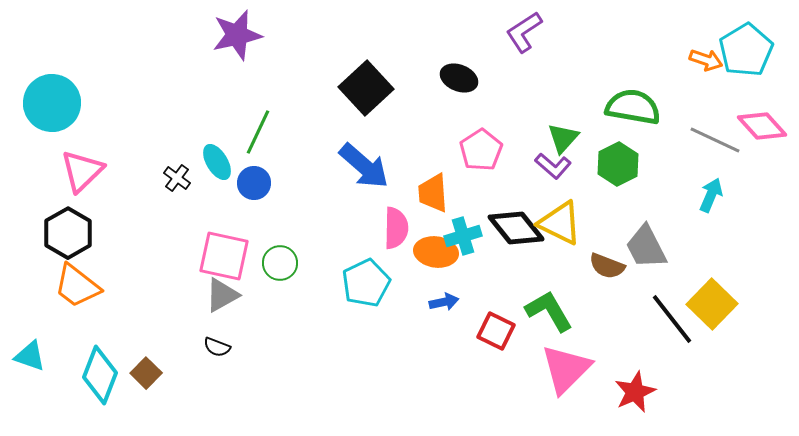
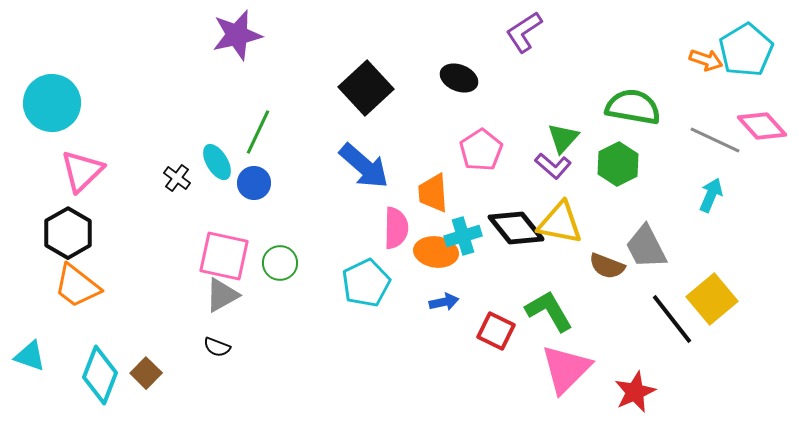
yellow triangle at (560, 223): rotated 15 degrees counterclockwise
yellow square at (712, 304): moved 5 px up; rotated 6 degrees clockwise
